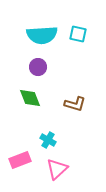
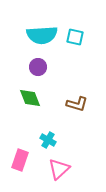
cyan square: moved 3 px left, 3 px down
brown L-shape: moved 2 px right
pink rectangle: rotated 50 degrees counterclockwise
pink triangle: moved 2 px right
